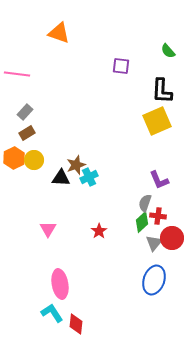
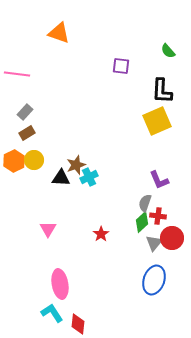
orange hexagon: moved 3 px down
red star: moved 2 px right, 3 px down
red diamond: moved 2 px right
